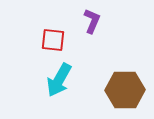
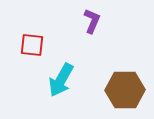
red square: moved 21 px left, 5 px down
cyan arrow: moved 2 px right
